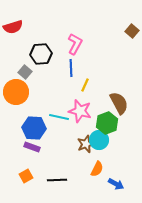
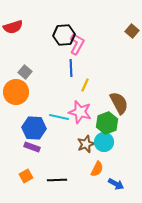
pink L-shape: moved 2 px right
black hexagon: moved 23 px right, 19 px up
pink star: moved 1 px down
cyan circle: moved 5 px right, 2 px down
